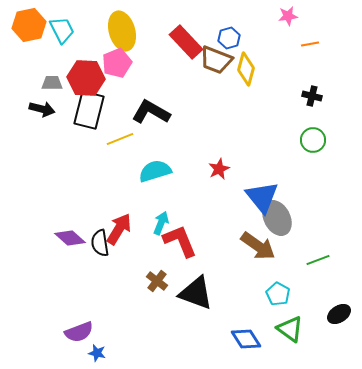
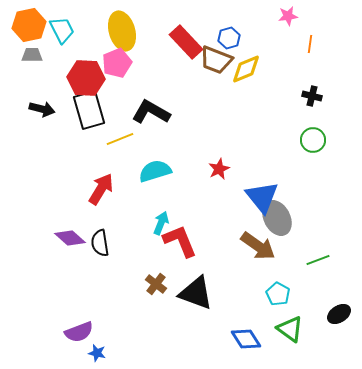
orange line: rotated 72 degrees counterclockwise
yellow diamond: rotated 52 degrees clockwise
gray trapezoid: moved 20 px left, 28 px up
black rectangle: rotated 30 degrees counterclockwise
red arrow: moved 18 px left, 40 px up
brown cross: moved 1 px left, 3 px down
